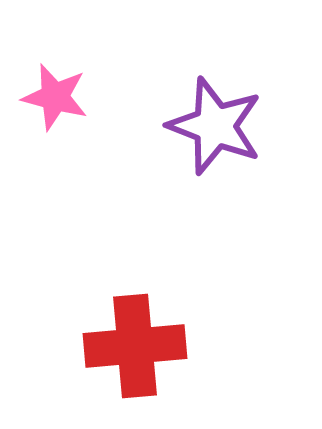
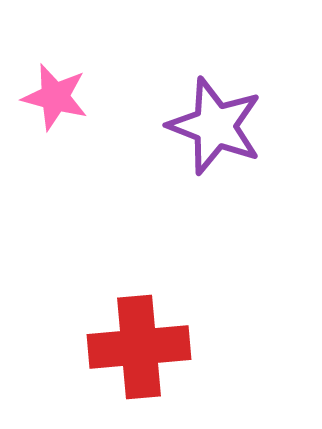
red cross: moved 4 px right, 1 px down
